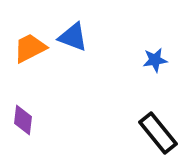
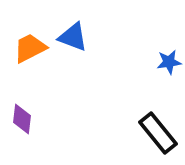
blue star: moved 14 px right, 2 px down
purple diamond: moved 1 px left, 1 px up
